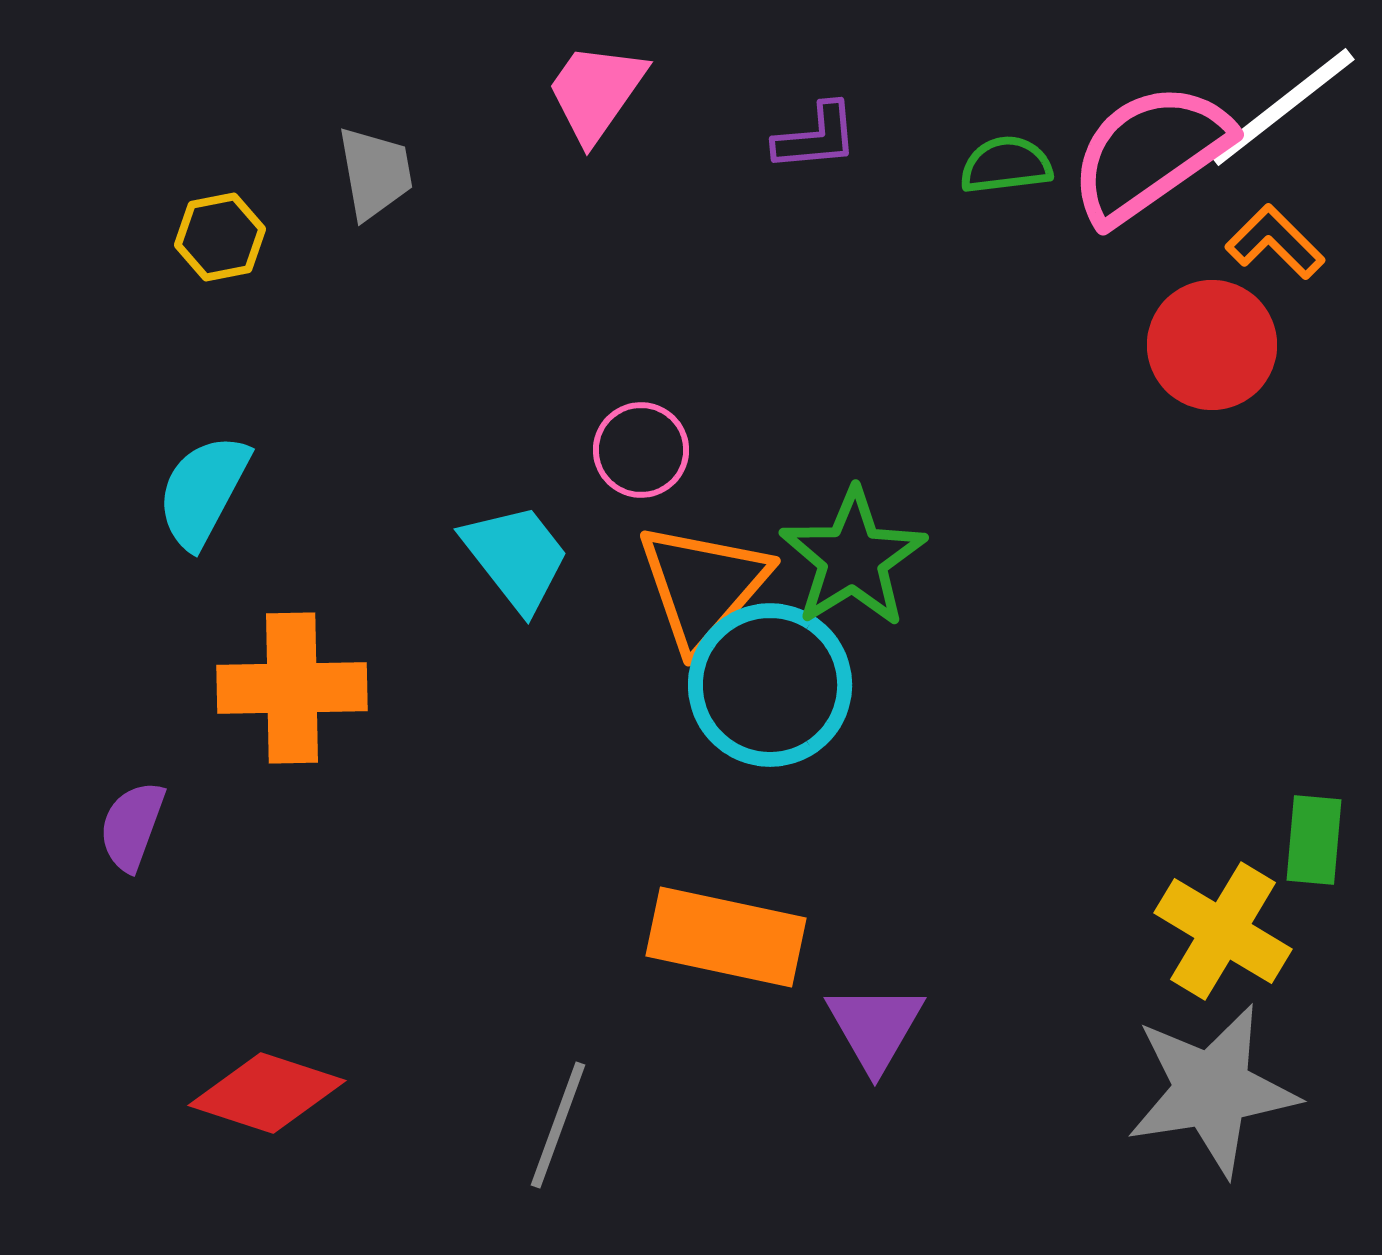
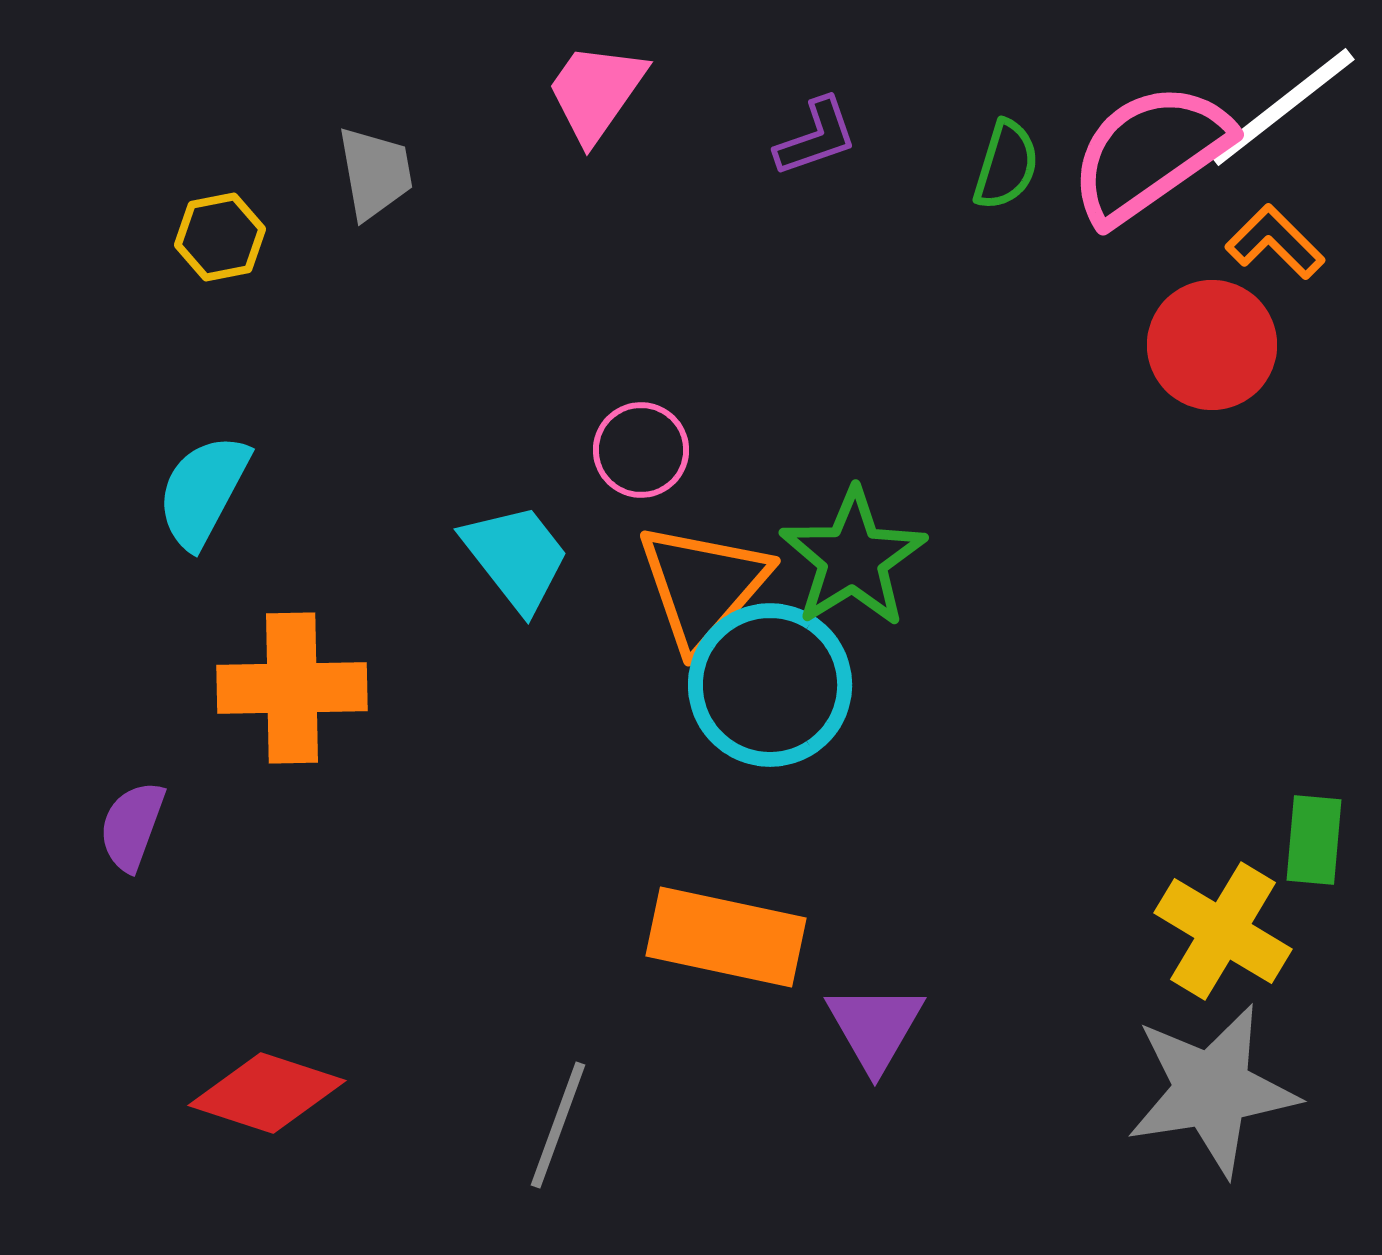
purple L-shape: rotated 14 degrees counterclockwise
green semicircle: rotated 114 degrees clockwise
